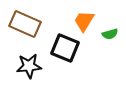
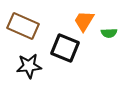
brown rectangle: moved 2 px left, 2 px down
green semicircle: moved 1 px left, 1 px up; rotated 14 degrees clockwise
